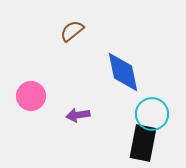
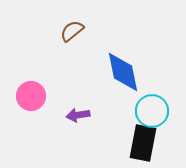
cyan circle: moved 3 px up
